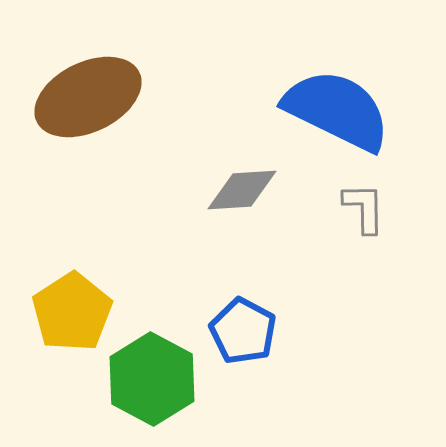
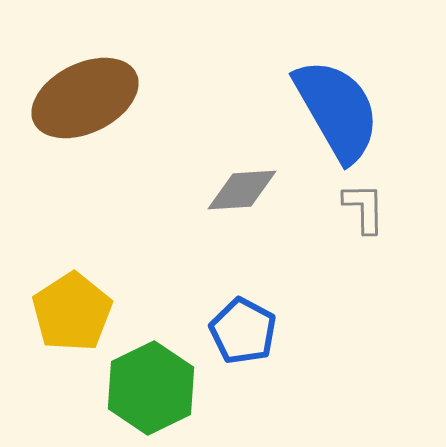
brown ellipse: moved 3 px left, 1 px down
blue semicircle: rotated 34 degrees clockwise
green hexagon: moved 1 px left, 9 px down; rotated 6 degrees clockwise
